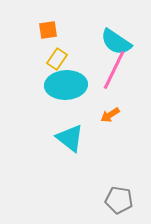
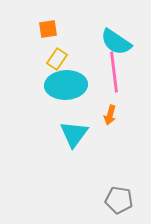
orange square: moved 1 px up
pink line: moved 2 px down; rotated 33 degrees counterclockwise
orange arrow: rotated 42 degrees counterclockwise
cyan triangle: moved 4 px right, 4 px up; rotated 28 degrees clockwise
